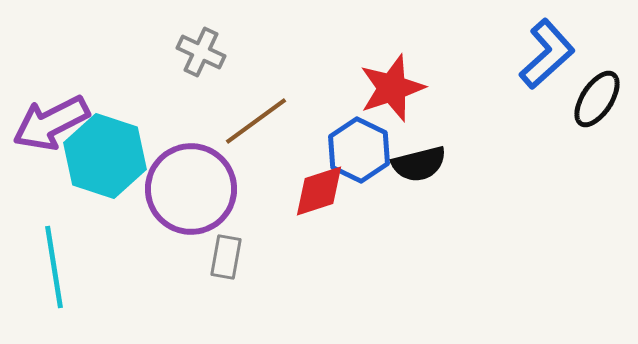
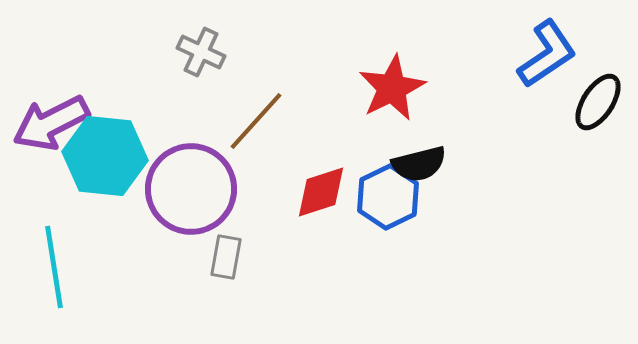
blue L-shape: rotated 8 degrees clockwise
red star: rotated 8 degrees counterclockwise
black ellipse: moved 1 px right, 3 px down
brown line: rotated 12 degrees counterclockwise
blue hexagon: moved 29 px right, 47 px down; rotated 8 degrees clockwise
cyan hexagon: rotated 12 degrees counterclockwise
red diamond: moved 2 px right, 1 px down
